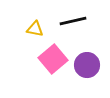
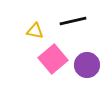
yellow triangle: moved 2 px down
